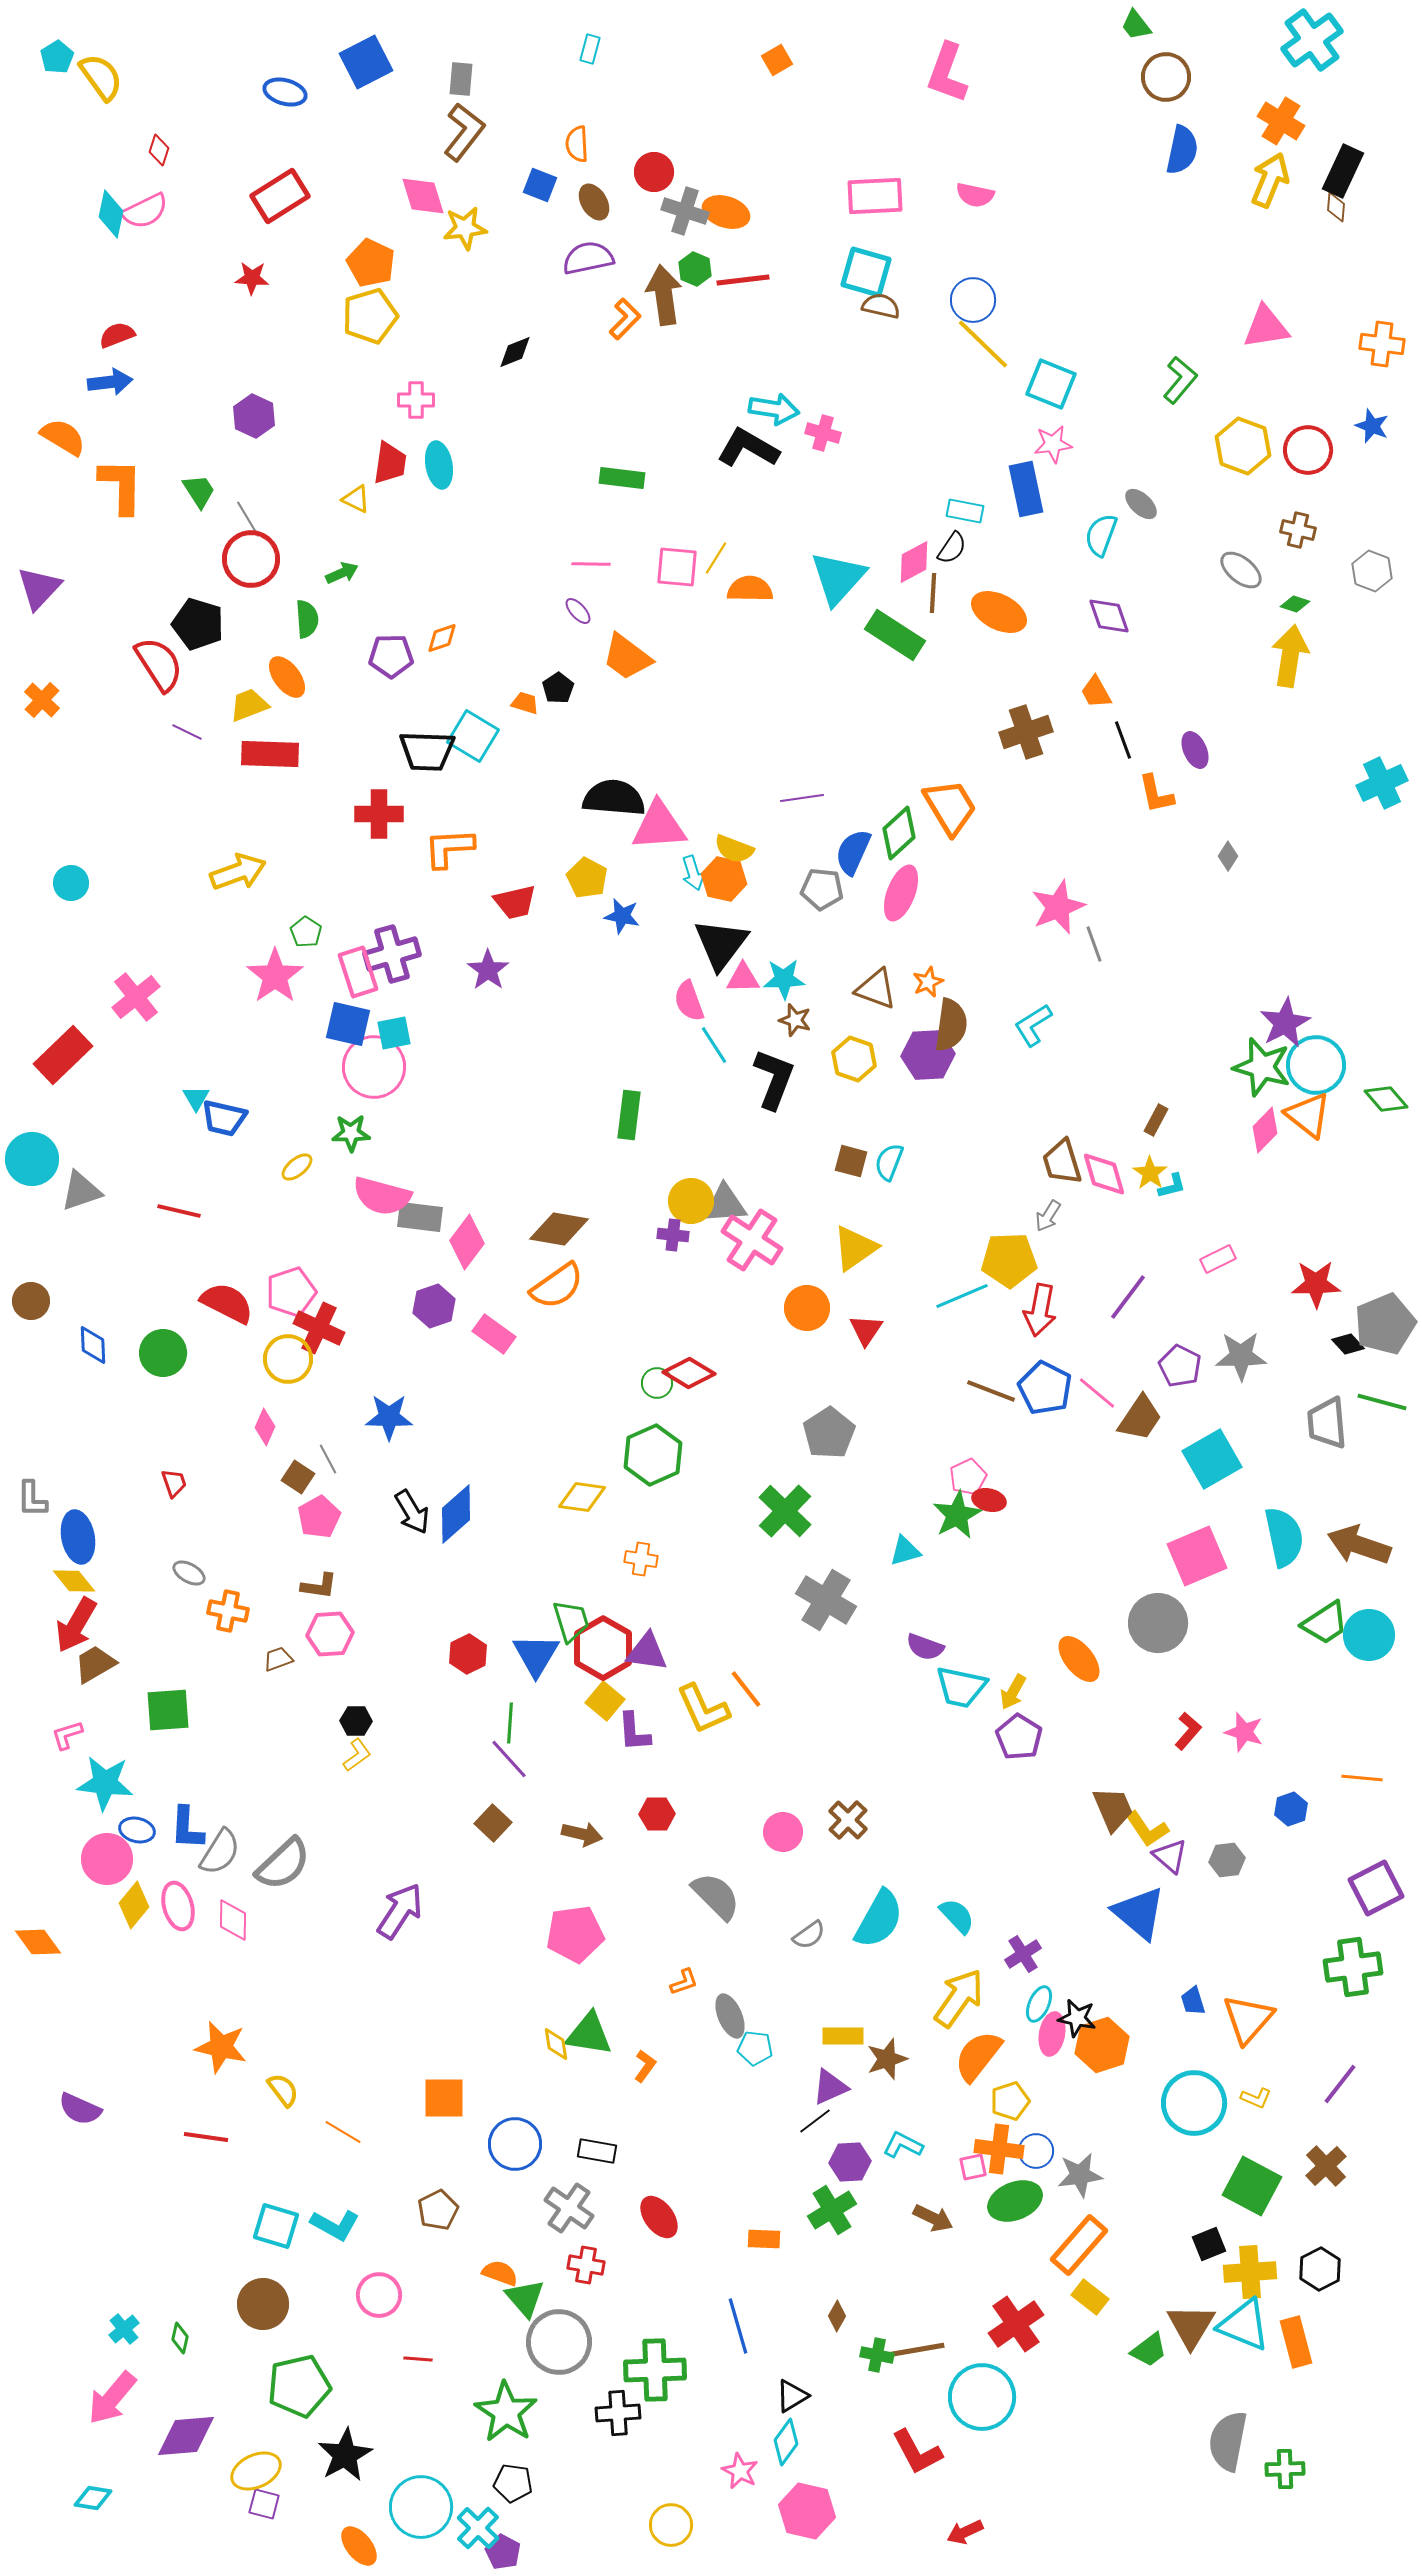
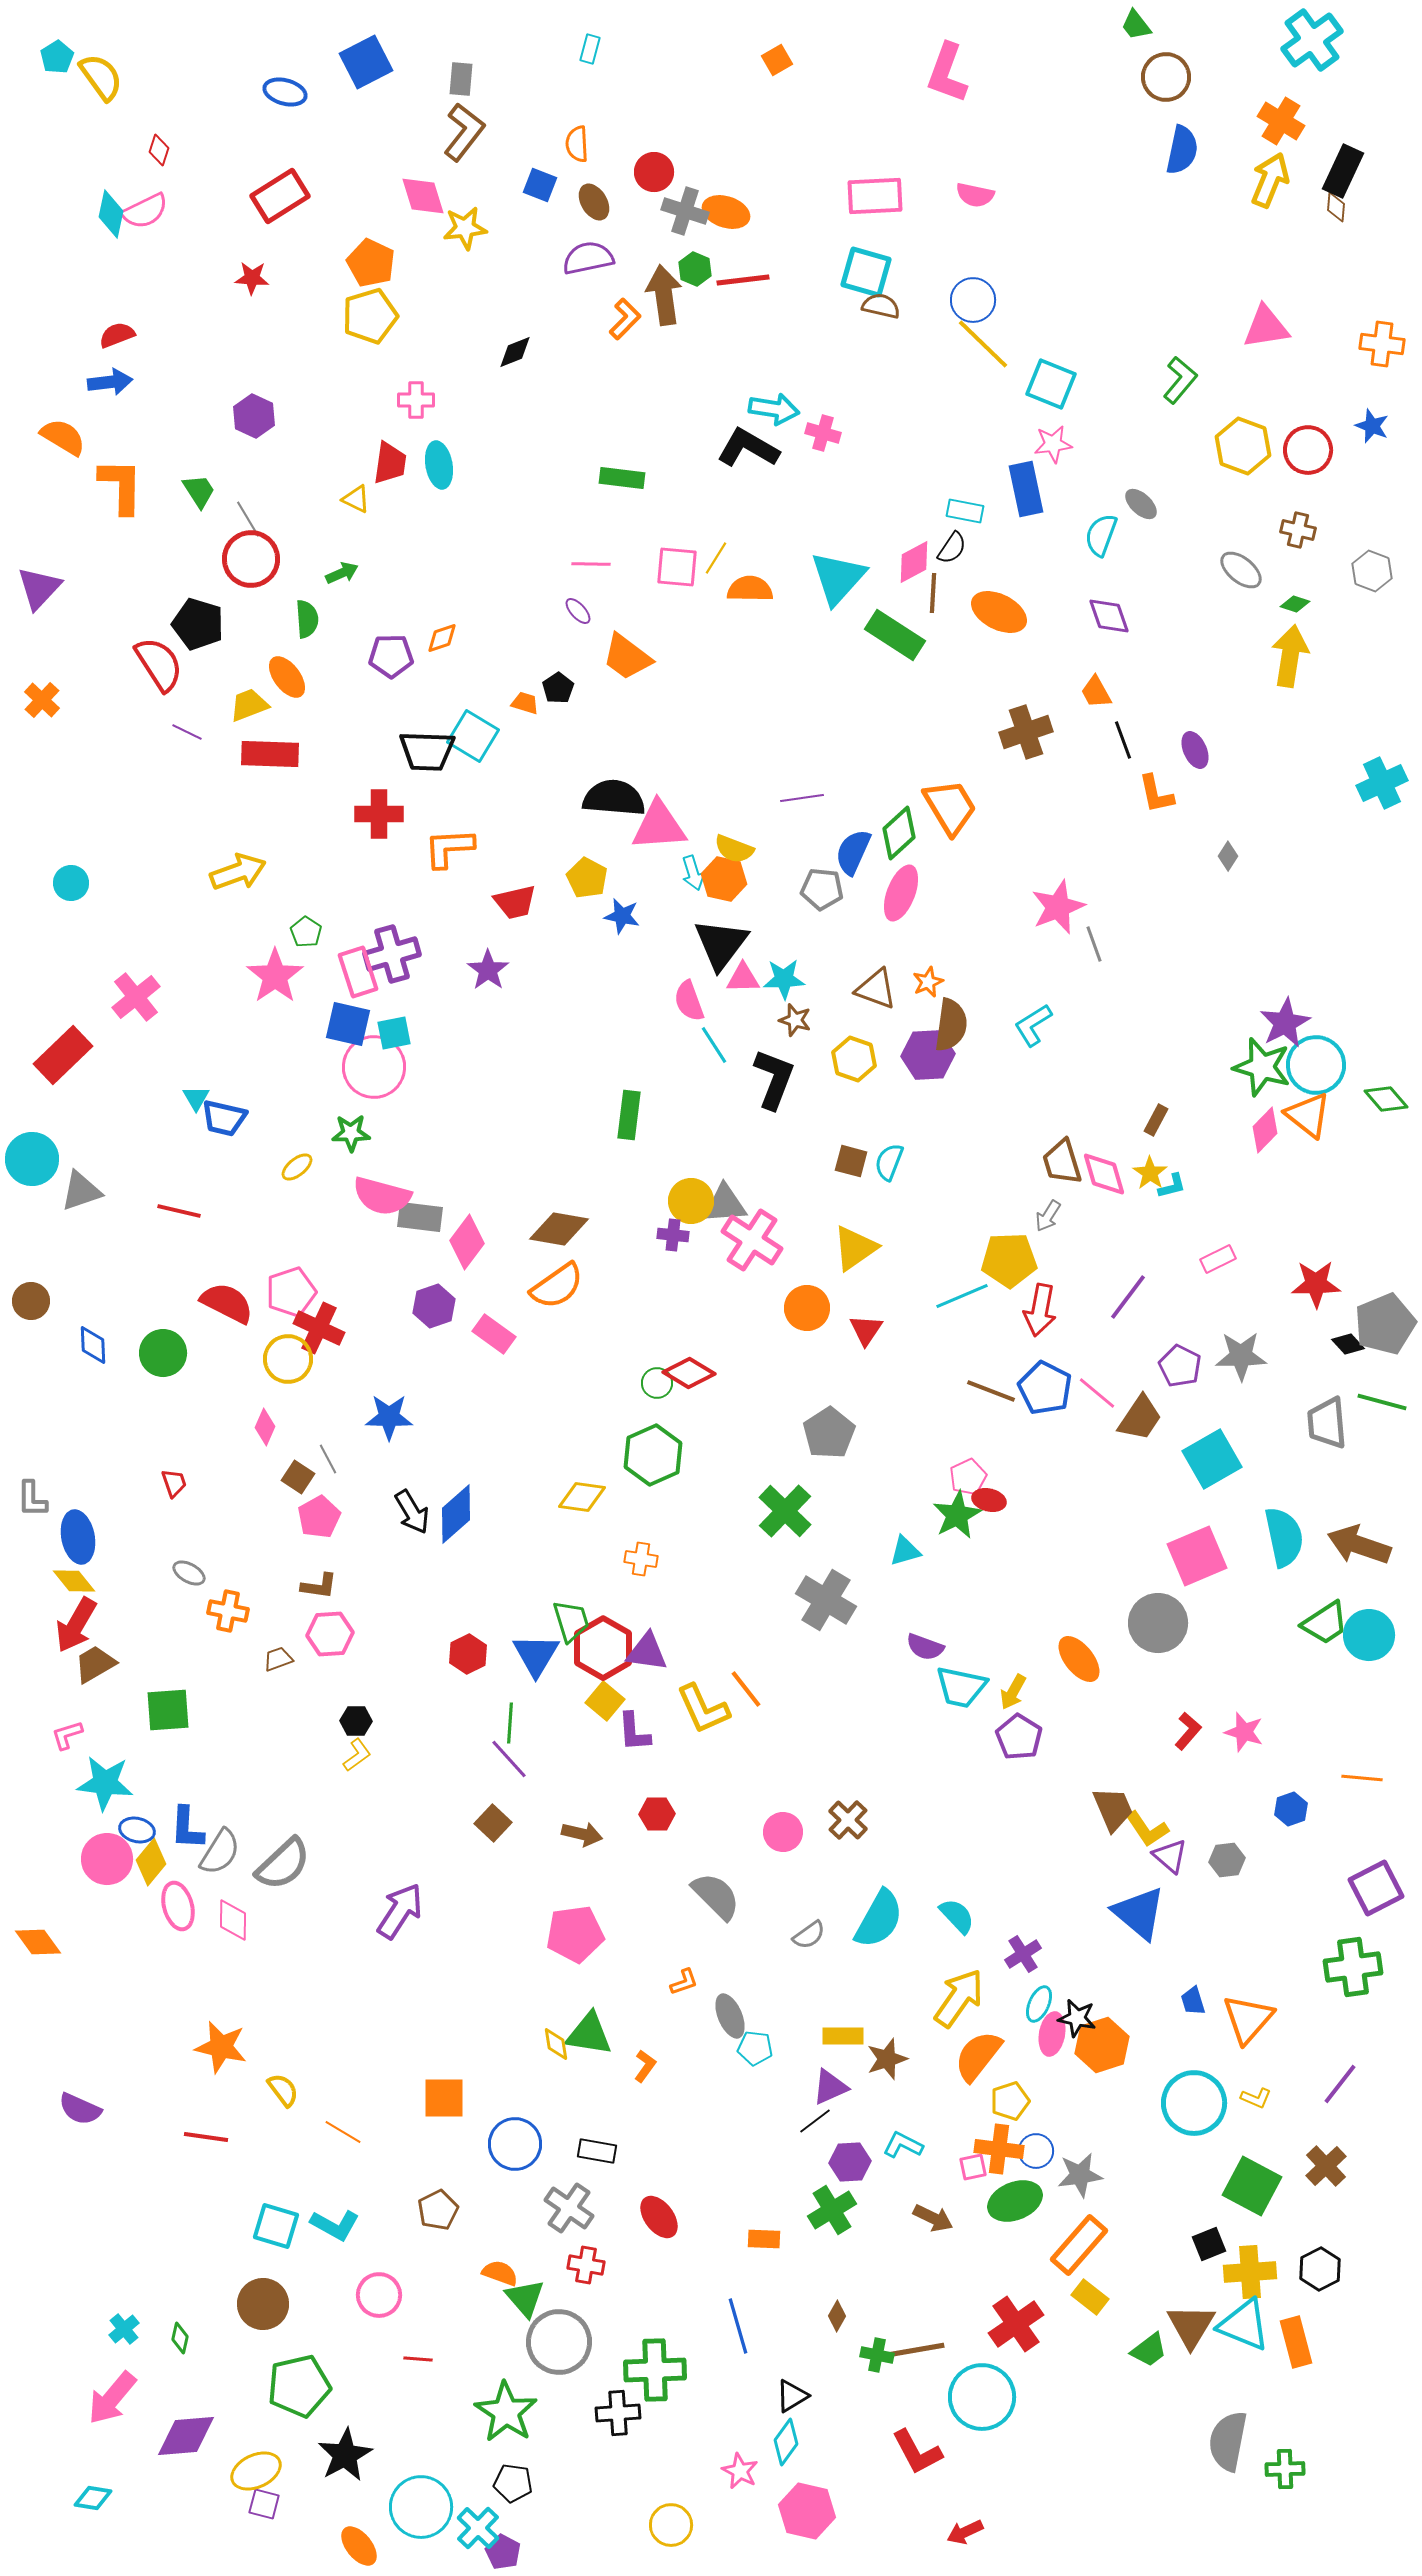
yellow diamond at (134, 1905): moved 17 px right, 43 px up
